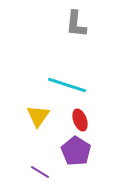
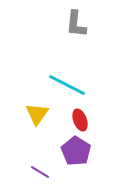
cyan line: rotated 9 degrees clockwise
yellow triangle: moved 1 px left, 2 px up
